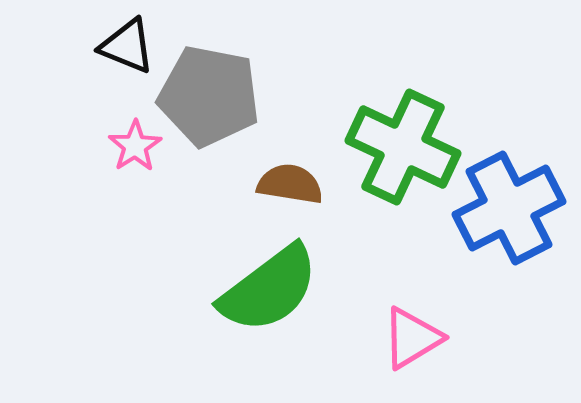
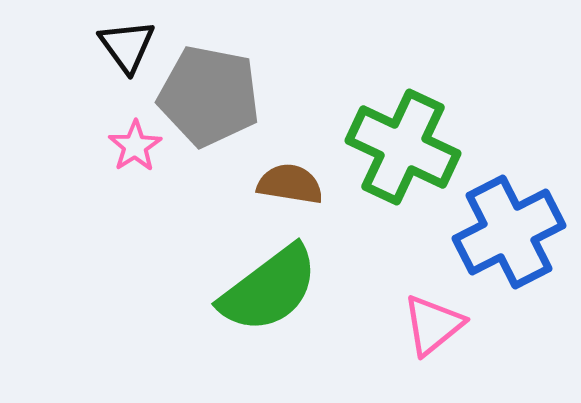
black triangle: rotated 32 degrees clockwise
blue cross: moved 24 px down
pink triangle: moved 21 px right, 13 px up; rotated 8 degrees counterclockwise
